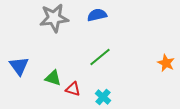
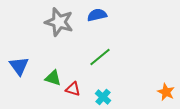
gray star: moved 5 px right, 4 px down; rotated 24 degrees clockwise
orange star: moved 29 px down
